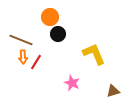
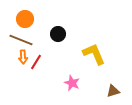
orange circle: moved 25 px left, 2 px down
